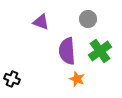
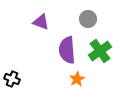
purple semicircle: moved 1 px up
orange star: rotated 21 degrees clockwise
